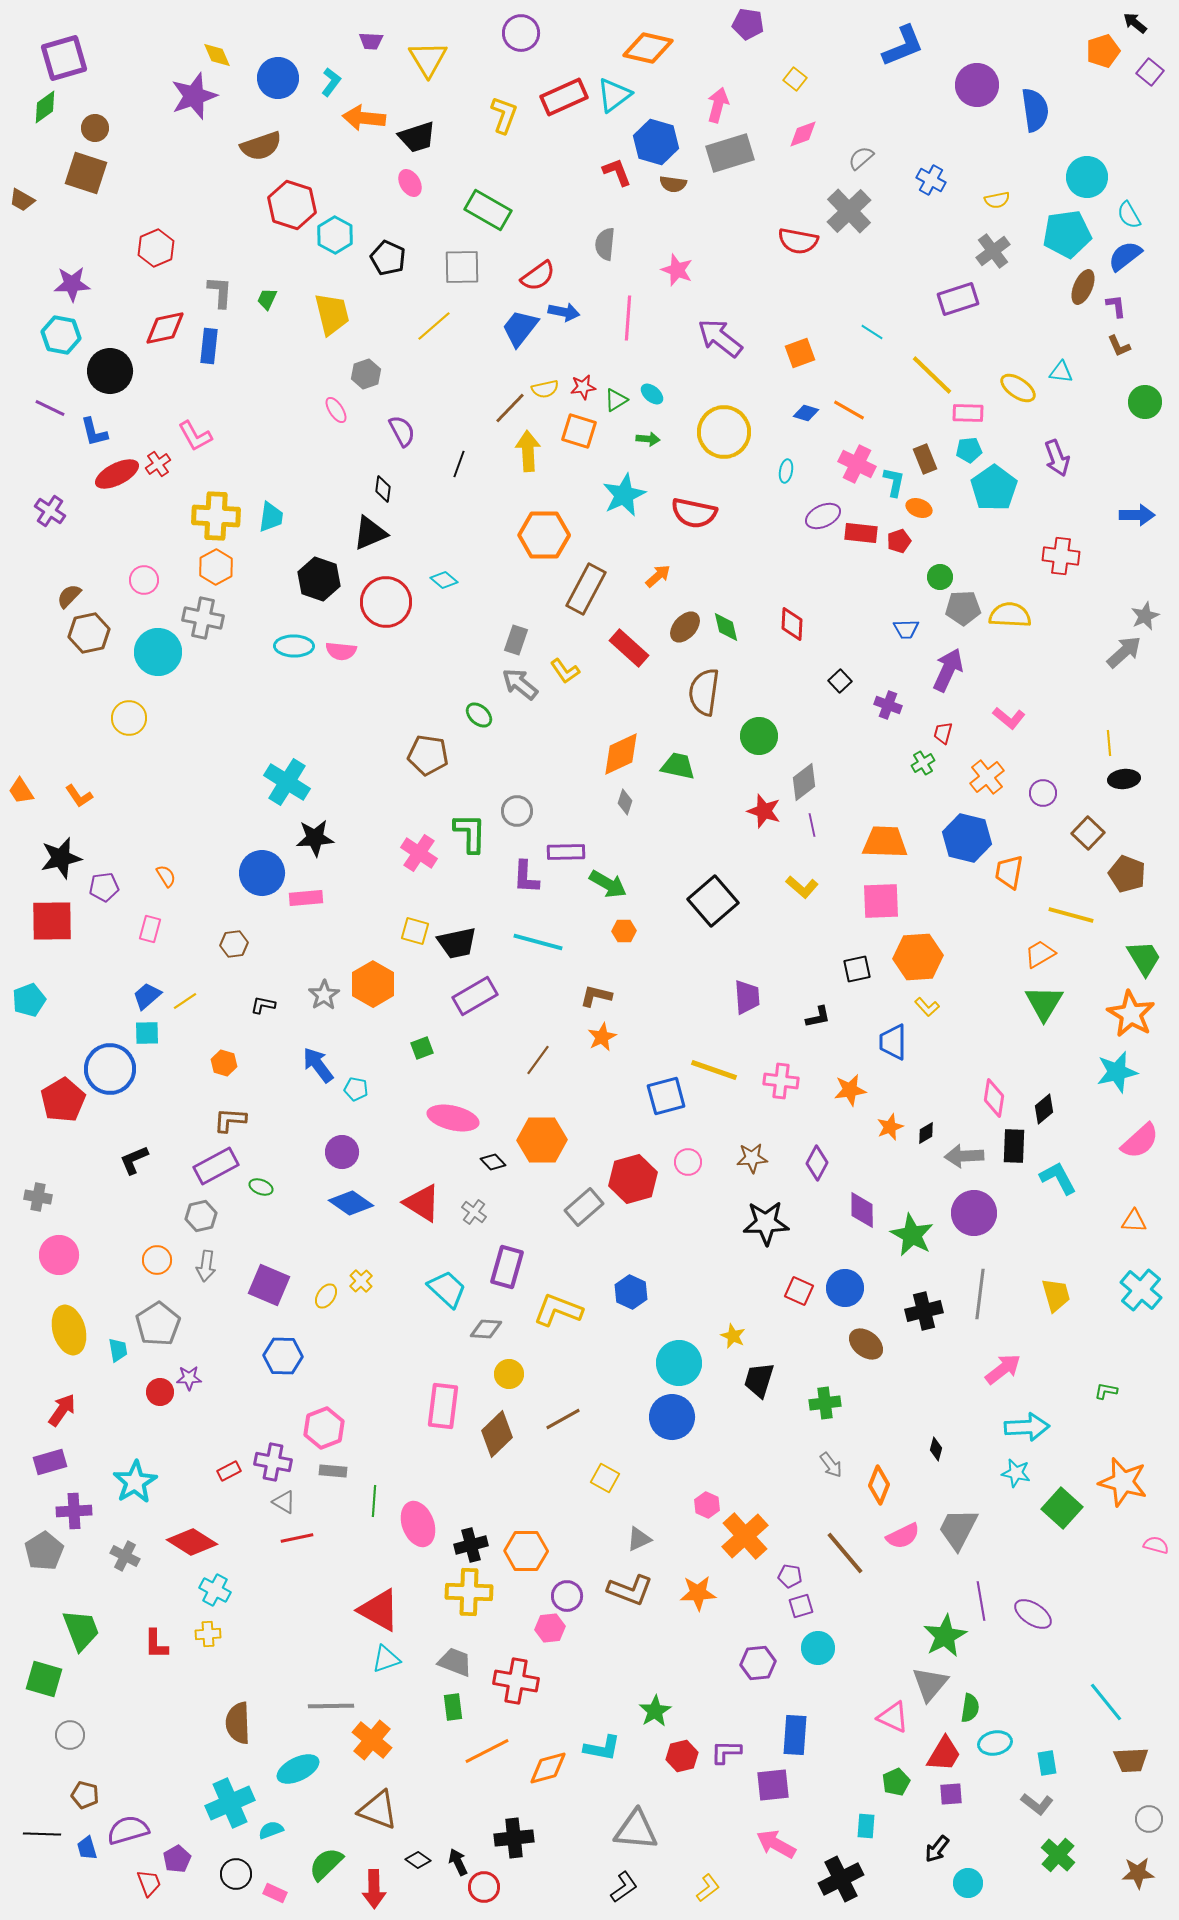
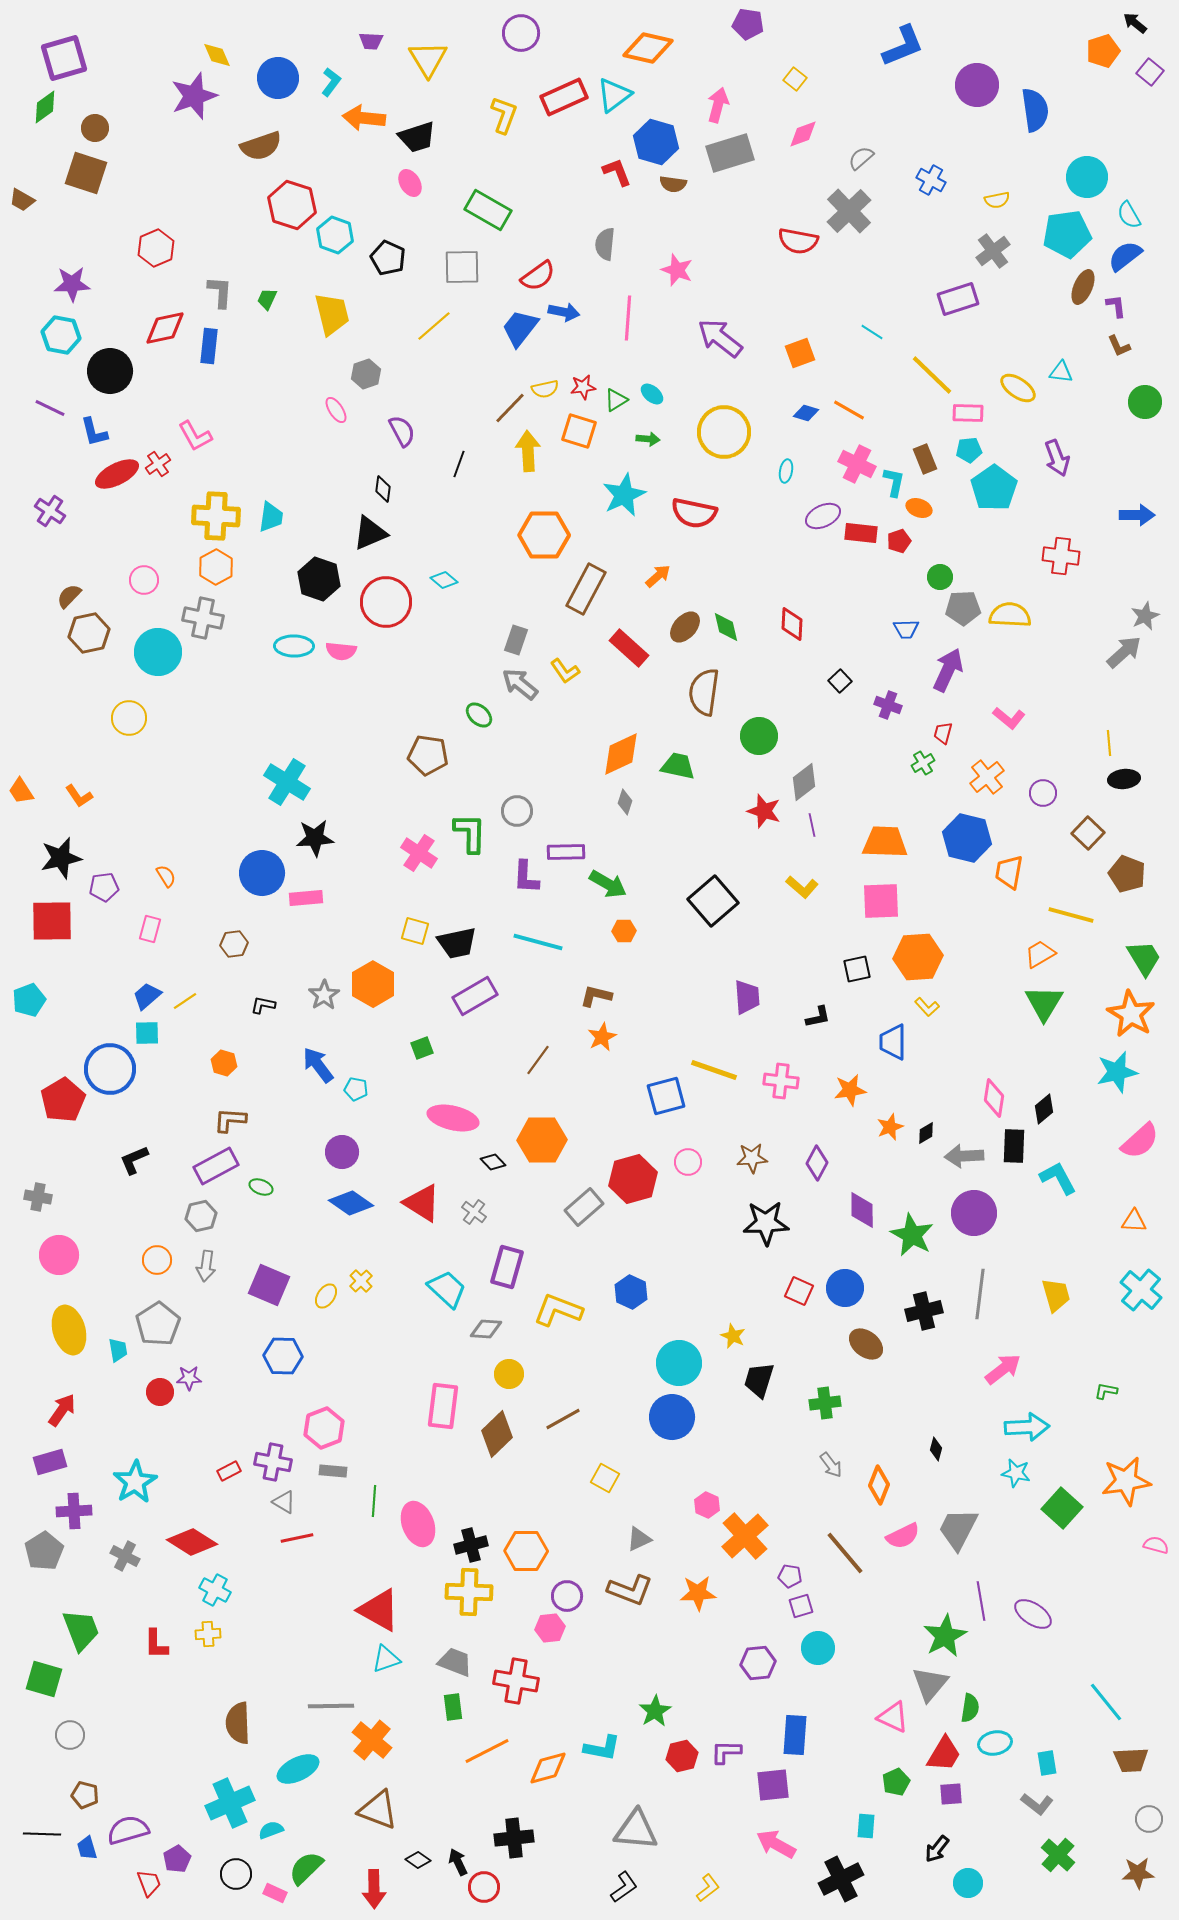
cyan hexagon at (335, 235): rotated 9 degrees counterclockwise
orange star at (1123, 1482): moved 3 px right, 1 px up; rotated 24 degrees counterclockwise
green semicircle at (326, 1864): moved 20 px left, 4 px down
